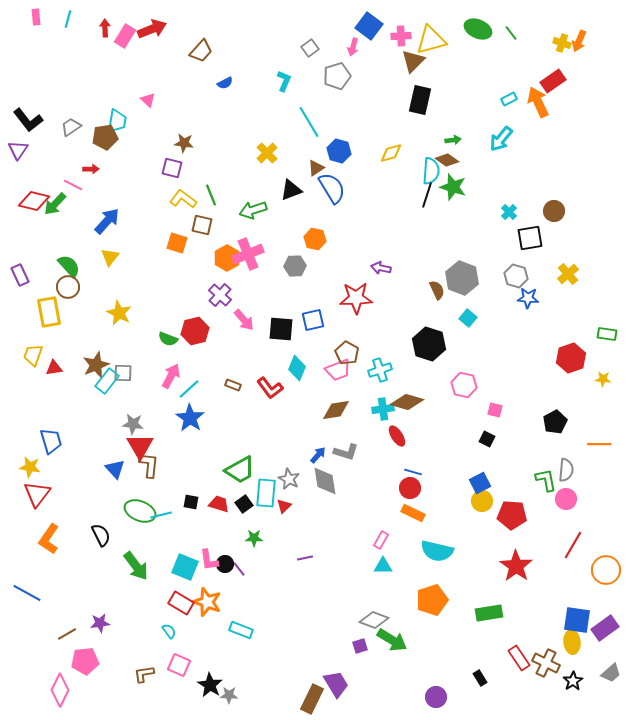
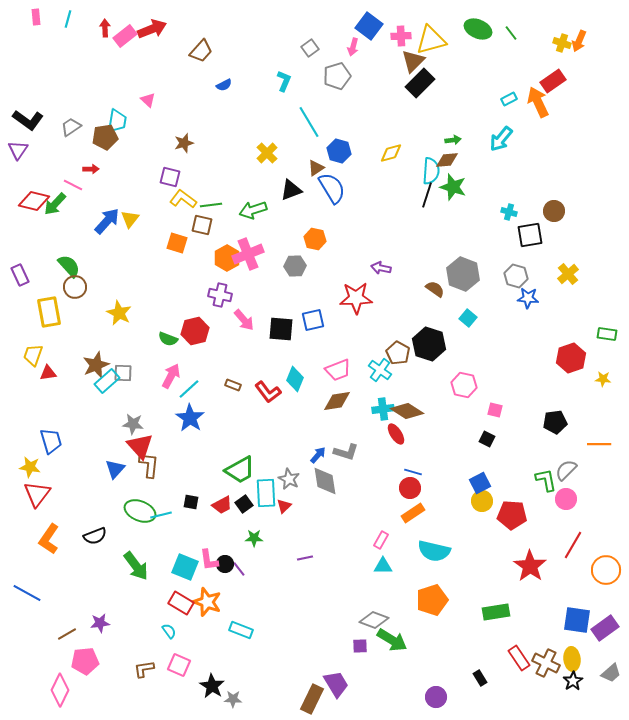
pink rectangle at (125, 36): rotated 20 degrees clockwise
blue semicircle at (225, 83): moved 1 px left, 2 px down
black rectangle at (420, 100): moved 17 px up; rotated 32 degrees clockwise
black L-shape at (28, 120): rotated 16 degrees counterclockwise
brown star at (184, 143): rotated 24 degrees counterclockwise
brown diamond at (447, 160): rotated 40 degrees counterclockwise
purple square at (172, 168): moved 2 px left, 9 px down
green line at (211, 195): moved 10 px down; rotated 75 degrees counterclockwise
cyan cross at (509, 212): rotated 28 degrees counterclockwise
black square at (530, 238): moved 3 px up
yellow triangle at (110, 257): moved 20 px right, 38 px up
gray hexagon at (462, 278): moved 1 px right, 4 px up
brown circle at (68, 287): moved 7 px right
brown semicircle at (437, 290): moved 2 px left, 1 px up; rotated 30 degrees counterclockwise
purple cross at (220, 295): rotated 30 degrees counterclockwise
brown pentagon at (347, 353): moved 51 px right
red triangle at (54, 368): moved 6 px left, 5 px down
cyan diamond at (297, 368): moved 2 px left, 11 px down
cyan cross at (380, 370): rotated 35 degrees counterclockwise
cyan rectangle at (107, 381): rotated 10 degrees clockwise
red L-shape at (270, 388): moved 2 px left, 4 px down
brown diamond at (407, 402): moved 9 px down; rotated 16 degrees clockwise
brown diamond at (336, 410): moved 1 px right, 9 px up
black pentagon at (555, 422): rotated 20 degrees clockwise
red ellipse at (397, 436): moved 1 px left, 2 px up
red triangle at (140, 446): rotated 12 degrees counterclockwise
blue triangle at (115, 469): rotated 25 degrees clockwise
gray semicircle at (566, 470): rotated 140 degrees counterclockwise
cyan rectangle at (266, 493): rotated 8 degrees counterclockwise
red trapezoid at (219, 504): moved 3 px right, 1 px down; rotated 135 degrees clockwise
orange rectangle at (413, 513): rotated 60 degrees counterclockwise
black semicircle at (101, 535): moved 6 px left, 1 px down; rotated 95 degrees clockwise
cyan semicircle at (437, 551): moved 3 px left
red star at (516, 566): moved 14 px right
green rectangle at (489, 613): moved 7 px right, 1 px up
yellow ellipse at (572, 642): moved 17 px down
purple square at (360, 646): rotated 14 degrees clockwise
brown L-shape at (144, 674): moved 5 px up
black star at (210, 685): moved 2 px right, 1 px down
gray star at (229, 695): moved 4 px right, 4 px down
